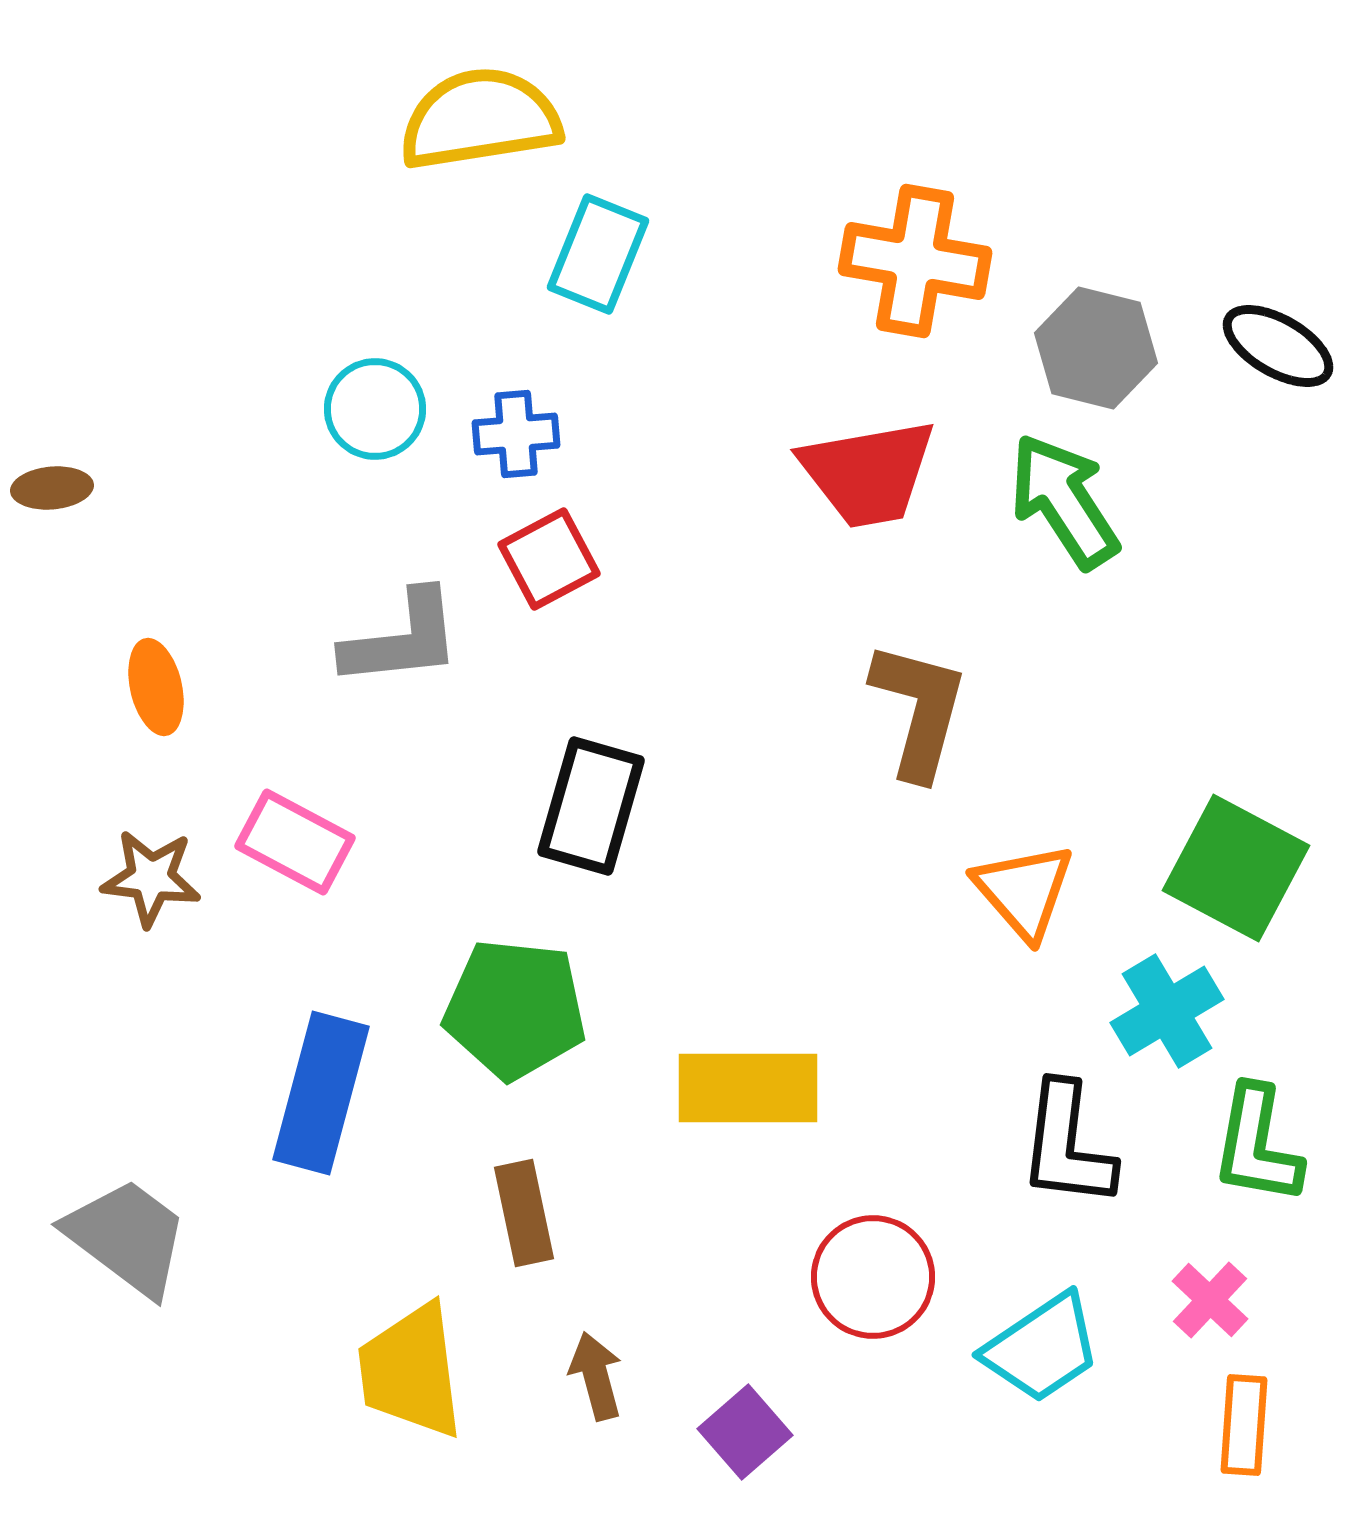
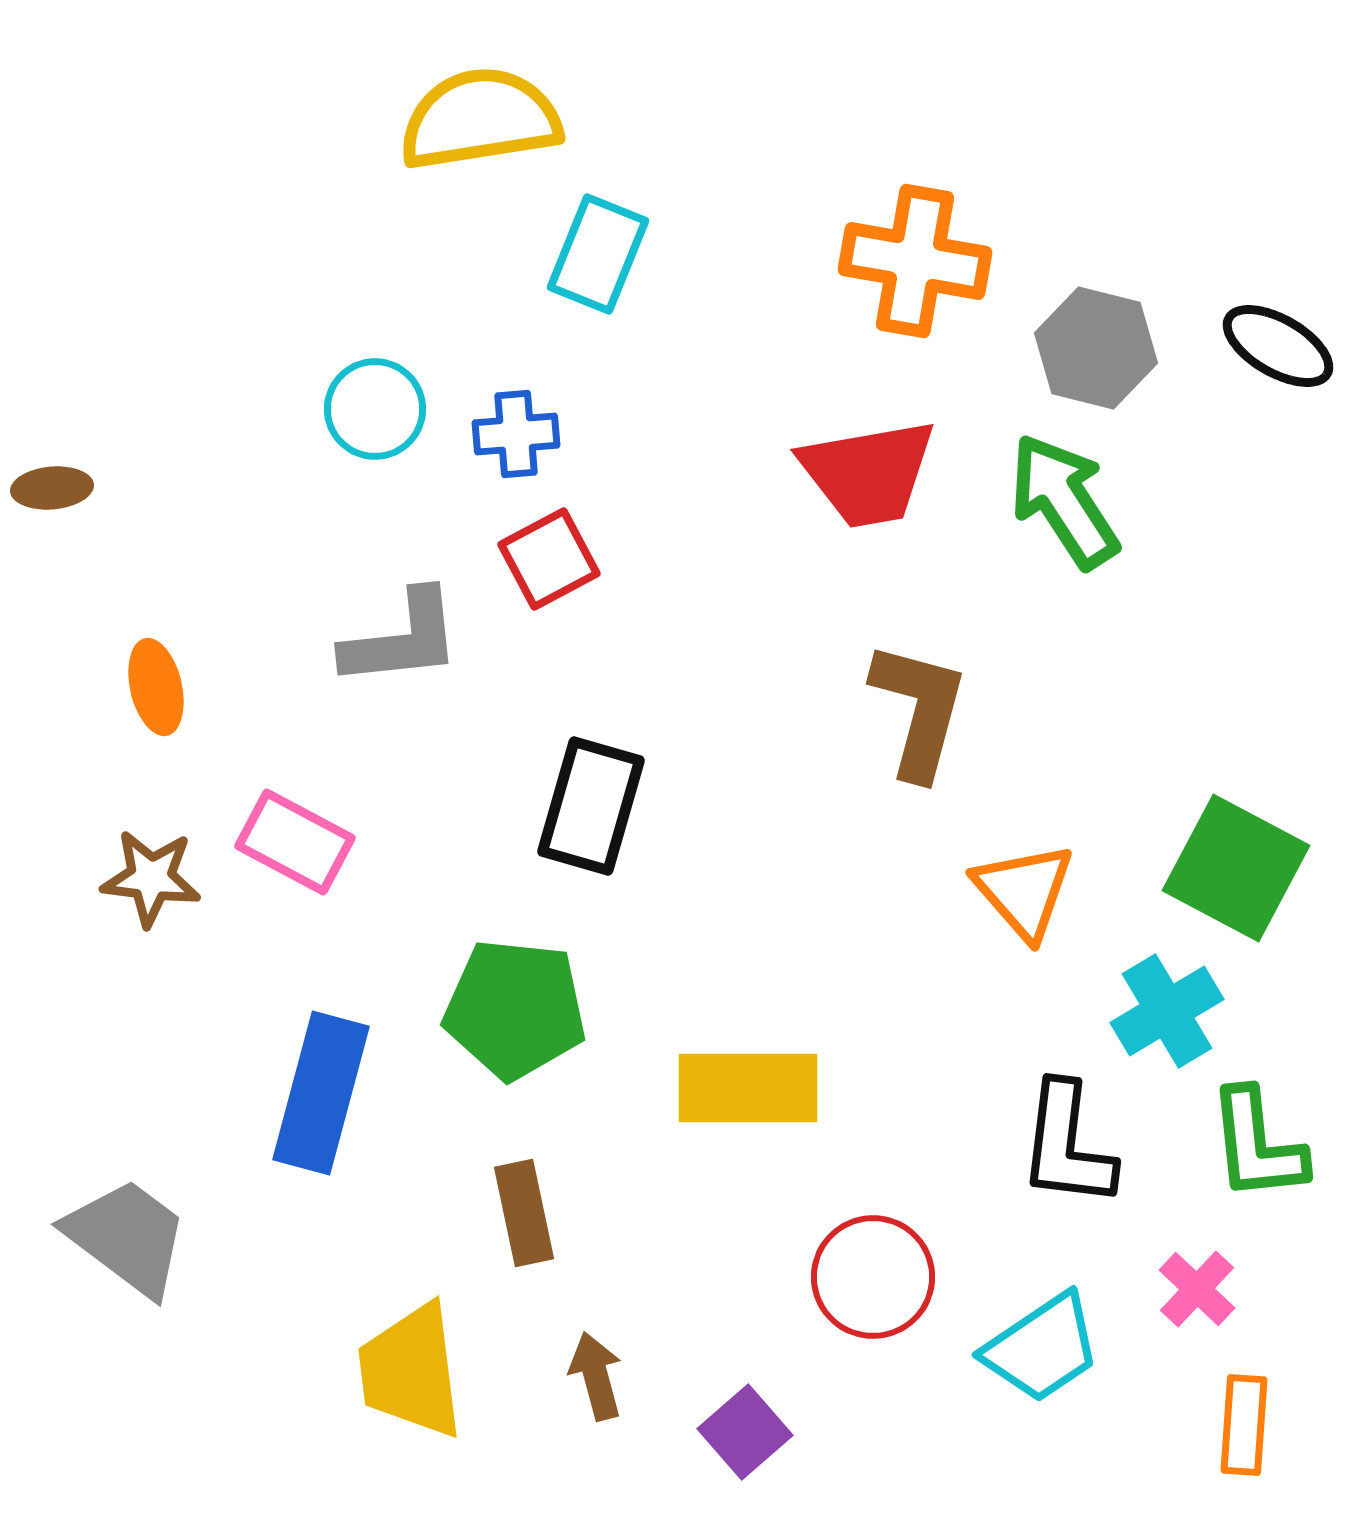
green L-shape: rotated 16 degrees counterclockwise
pink cross: moved 13 px left, 11 px up
